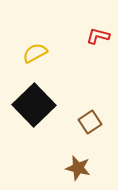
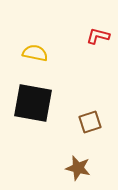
yellow semicircle: rotated 40 degrees clockwise
black square: moved 1 px left, 2 px up; rotated 36 degrees counterclockwise
brown square: rotated 15 degrees clockwise
